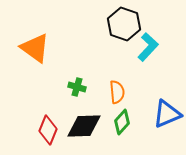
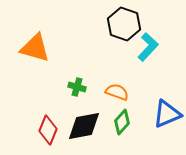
orange triangle: rotated 20 degrees counterclockwise
orange semicircle: rotated 65 degrees counterclockwise
black diamond: rotated 9 degrees counterclockwise
